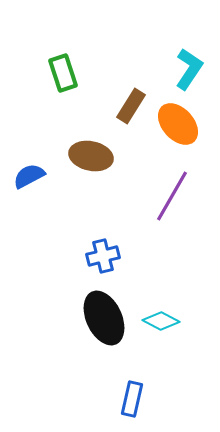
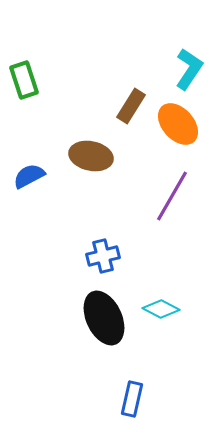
green rectangle: moved 39 px left, 7 px down
cyan diamond: moved 12 px up
